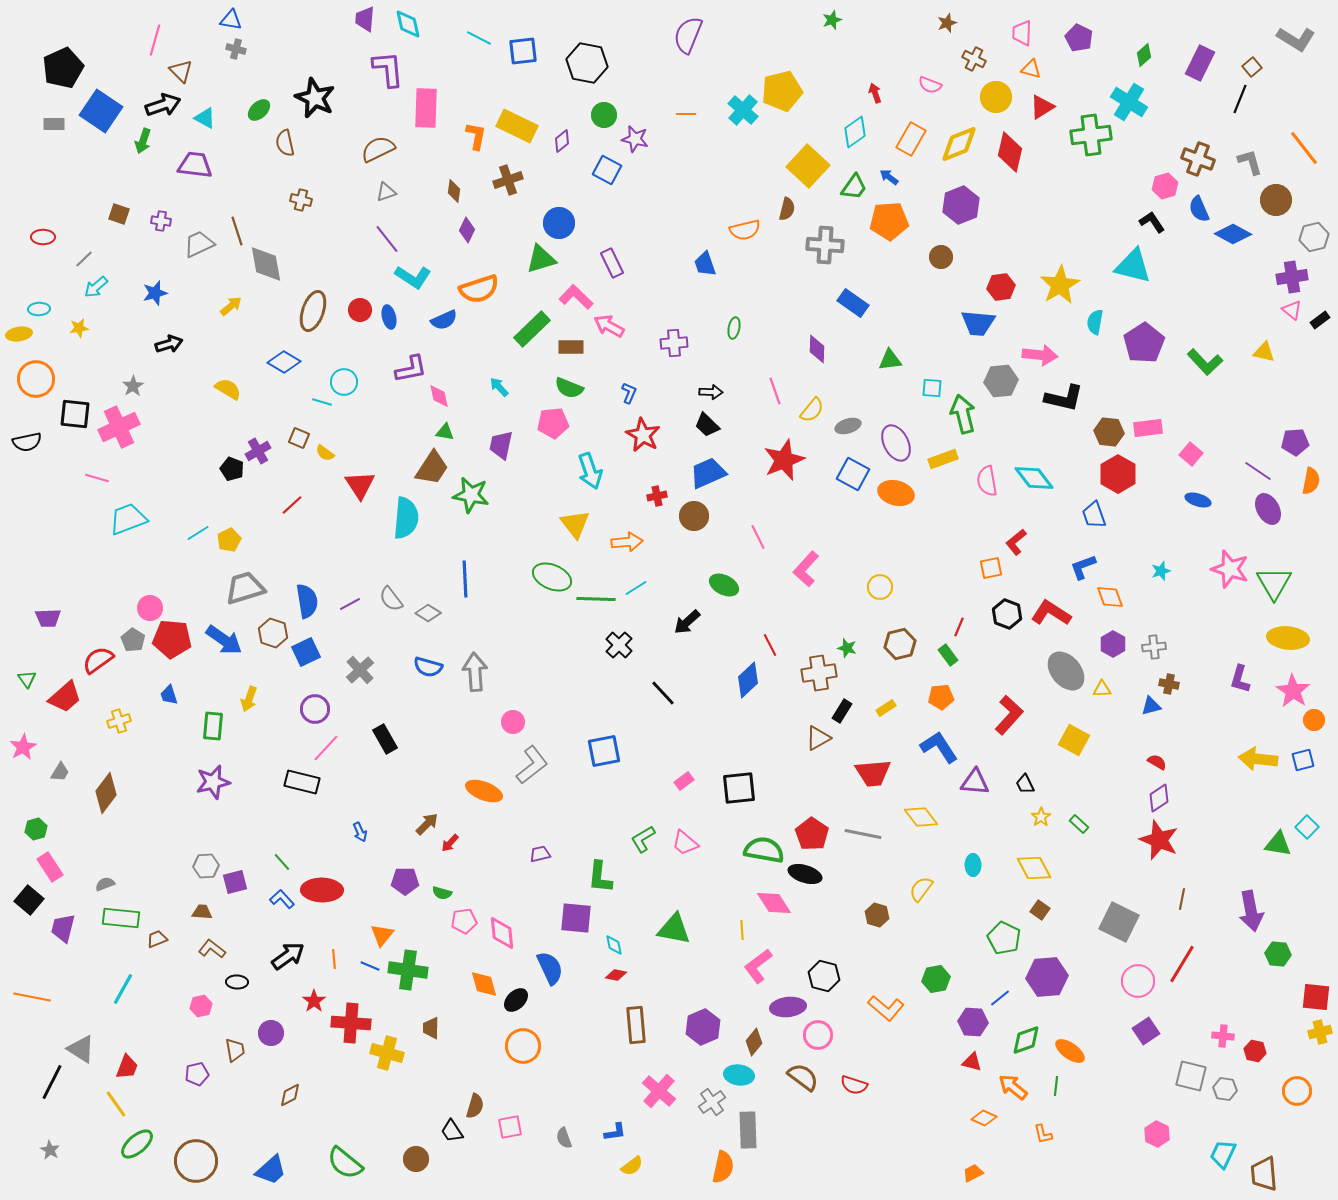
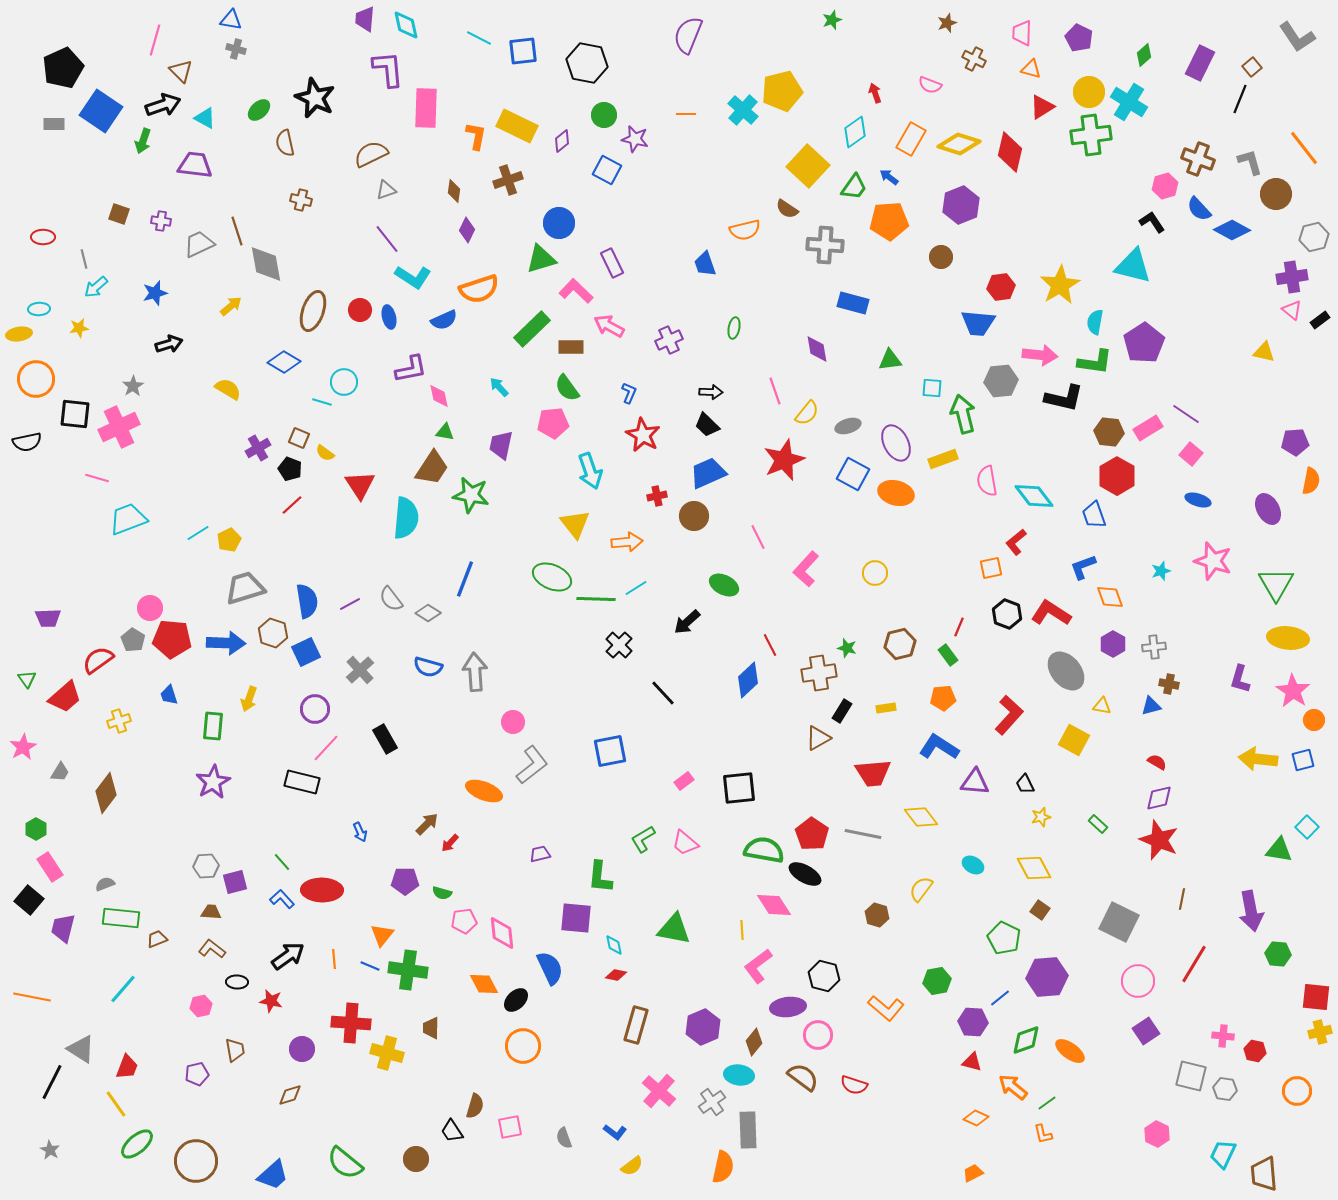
cyan diamond at (408, 24): moved 2 px left, 1 px down
gray L-shape at (1296, 39): moved 1 px right, 2 px up; rotated 24 degrees clockwise
yellow circle at (996, 97): moved 93 px right, 5 px up
yellow diamond at (959, 144): rotated 39 degrees clockwise
brown semicircle at (378, 149): moved 7 px left, 5 px down
gray triangle at (386, 192): moved 2 px up
brown circle at (1276, 200): moved 6 px up
brown semicircle at (787, 209): rotated 110 degrees clockwise
blue semicircle at (1199, 209): rotated 20 degrees counterclockwise
blue diamond at (1233, 234): moved 1 px left, 4 px up
gray line at (84, 259): rotated 60 degrees counterclockwise
pink L-shape at (576, 297): moved 6 px up
blue rectangle at (853, 303): rotated 20 degrees counterclockwise
purple cross at (674, 343): moved 5 px left, 3 px up; rotated 20 degrees counterclockwise
purple diamond at (817, 349): rotated 12 degrees counterclockwise
green L-shape at (1205, 362): moved 110 px left; rotated 39 degrees counterclockwise
green semicircle at (569, 388): moved 2 px left; rotated 32 degrees clockwise
yellow semicircle at (812, 410): moved 5 px left, 3 px down
pink rectangle at (1148, 428): rotated 24 degrees counterclockwise
purple cross at (258, 451): moved 3 px up
black pentagon at (232, 469): moved 58 px right
purple line at (1258, 471): moved 72 px left, 57 px up
red hexagon at (1118, 474): moved 1 px left, 2 px down
cyan diamond at (1034, 478): moved 18 px down
pink star at (1230, 569): moved 17 px left, 8 px up
blue line at (465, 579): rotated 24 degrees clockwise
green triangle at (1274, 583): moved 2 px right, 1 px down
yellow circle at (880, 587): moved 5 px left, 14 px up
blue arrow at (224, 640): moved 2 px right, 3 px down; rotated 33 degrees counterclockwise
yellow triangle at (1102, 689): moved 17 px down; rotated 12 degrees clockwise
orange pentagon at (941, 697): moved 2 px right, 1 px down
yellow rectangle at (886, 708): rotated 24 degrees clockwise
blue L-shape at (939, 747): rotated 24 degrees counterclockwise
blue square at (604, 751): moved 6 px right
purple star at (213, 782): rotated 16 degrees counterclockwise
purple diamond at (1159, 798): rotated 20 degrees clockwise
yellow star at (1041, 817): rotated 18 degrees clockwise
green rectangle at (1079, 824): moved 19 px right
green hexagon at (36, 829): rotated 15 degrees counterclockwise
green triangle at (1278, 844): moved 1 px right, 6 px down
cyan ellipse at (973, 865): rotated 60 degrees counterclockwise
black ellipse at (805, 874): rotated 12 degrees clockwise
pink diamond at (774, 903): moved 2 px down
brown trapezoid at (202, 912): moved 9 px right
red line at (1182, 964): moved 12 px right
green hexagon at (936, 979): moved 1 px right, 2 px down
orange diamond at (484, 984): rotated 12 degrees counterclockwise
cyan line at (123, 989): rotated 12 degrees clockwise
red star at (314, 1001): moved 43 px left; rotated 25 degrees counterclockwise
brown rectangle at (636, 1025): rotated 21 degrees clockwise
purple circle at (271, 1033): moved 31 px right, 16 px down
green line at (1056, 1086): moved 9 px left, 17 px down; rotated 48 degrees clockwise
brown diamond at (290, 1095): rotated 10 degrees clockwise
orange diamond at (984, 1118): moved 8 px left
blue L-shape at (615, 1132): rotated 45 degrees clockwise
blue trapezoid at (271, 1170): moved 2 px right, 5 px down
